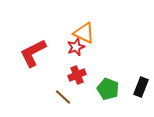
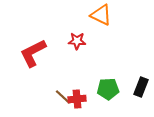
orange triangle: moved 17 px right, 18 px up
red star: moved 1 px right, 6 px up; rotated 24 degrees clockwise
red cross: moved 24 px down; rotated 18 degrees clockwise
green pentagon: rotated 25 degrees counterclockwise
